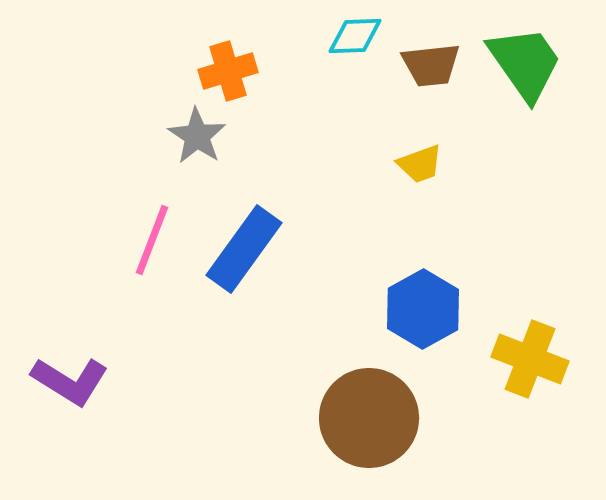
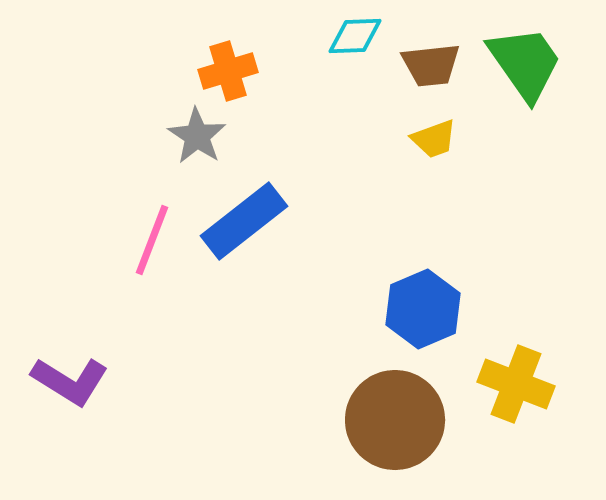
yellow trapezoid: moved 14 px right, 25 px up
blue rectangle: moved 28 px up; rotated 16 degrees clockwise
blue hexagon: rotated 6 degrees clockwise
yellow cross: moved 14 px left, 25 px down
brown circle: moved 26 px right, 2 px down
